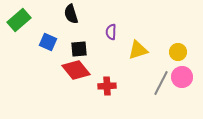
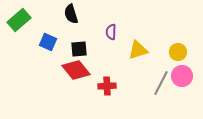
pink circle: moved 1 px up
